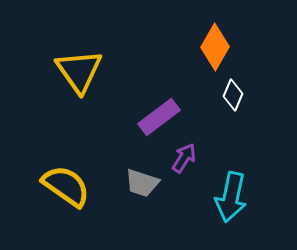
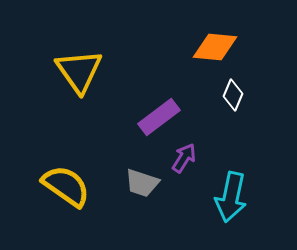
orange diamond: rotated 66 degrees clockwise
